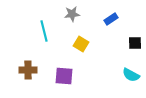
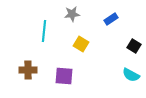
cyan line: rotated 20 degrees clockwise
black square: moved 1 px left, 3 px down; rotated 32 degrees clockwise
